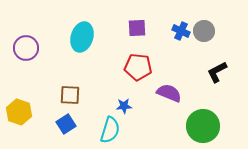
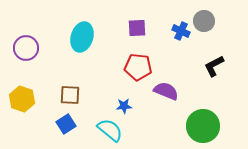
gray circle: moved 10 px up
black L-shape: moved 3 px left, 6 px up
purple semicircle: moved 3 px left, 2 px up
yellow hexagon: moved 3 px right, 13 px up
cyan semicircle: rotated 68 degrees counterclockwise
